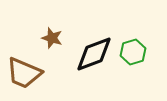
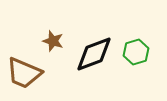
brown star: moved 1 px right, 3 px down
green hexagon: moved 3 px right
